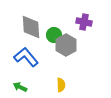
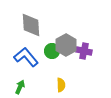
purple cross: moved 29 px down
gray diamond: moved 2 px up
green circle: moved 2 px left, 16 px down
green arrow: rotated 88 degrees clockwise
